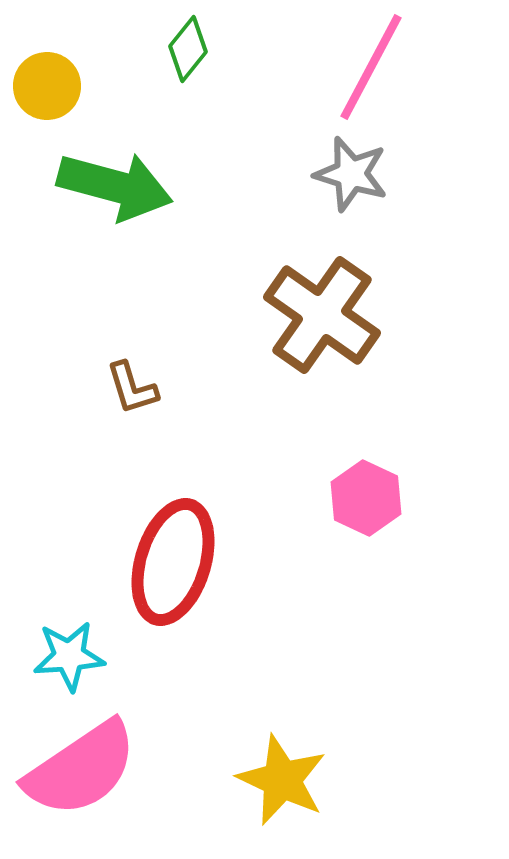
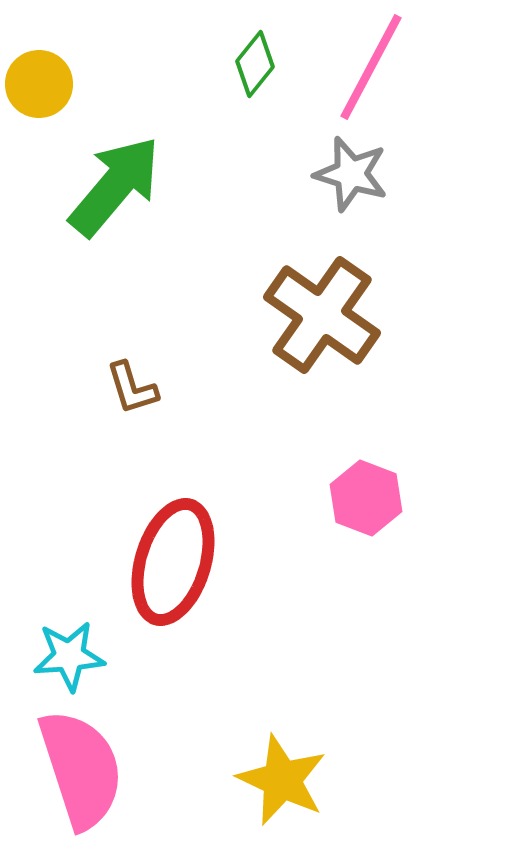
green diamond: moved 67 px right, 15 px down
yellow circle: moved 8 px left, 2 px up
green arrow: rotated 65 degrees counterclockwise
pink hexagon: rotated 4 degrees counterclockwise
pink semicircle: rotated 74 degrees counterclockwise
